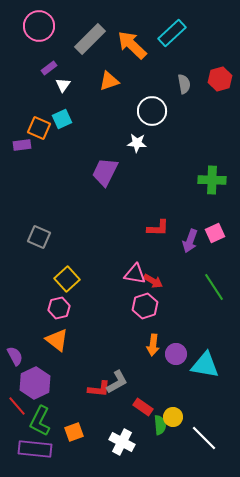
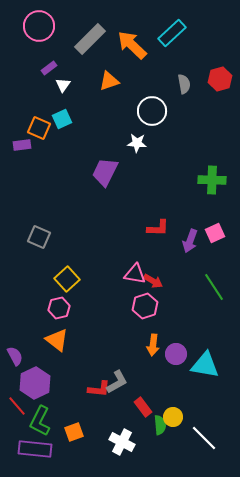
red rectangle at (143, 407): rotated 18 degrees clockwise
